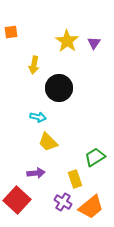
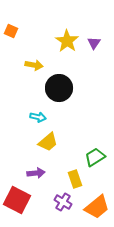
orange square: moved 1 px up; rotated 32 degrees clockwise
yellow arrow: rotated 90 degrees counterclockwise
yellow trapezoid: rotated 85 degrees counterclockwise
red square: rotated 16 degrees counterclockwise
orange trapezoid: moved 6 px right
